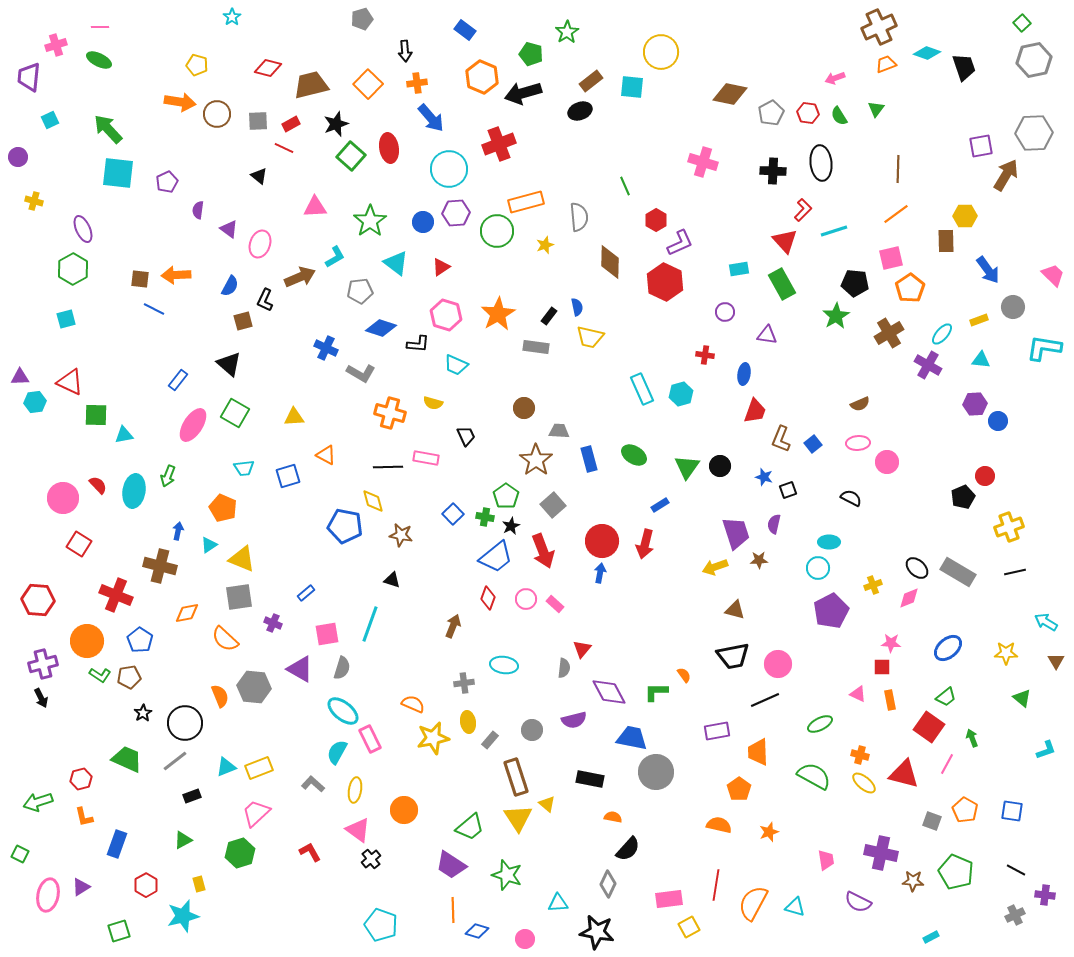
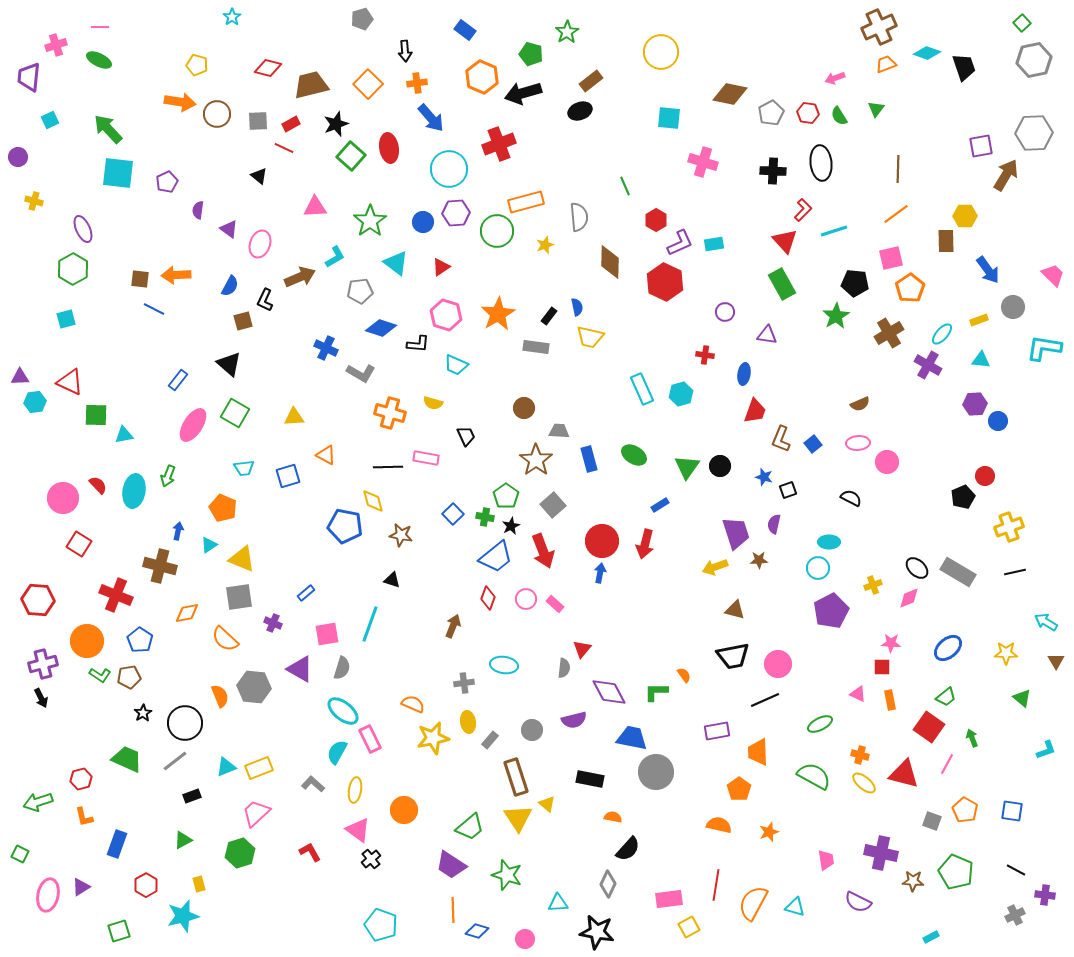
cyan square at (632, 87): moved 37 px right, 31 px down
cyan rectangle at (739, 269): moved 25 px left, 25 px up
